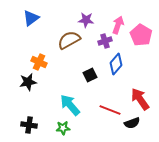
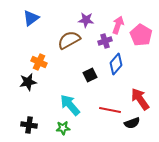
red line: rotated 10 degrees counterclockwise
